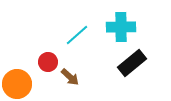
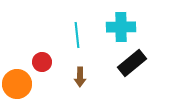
cyan line: rotated 55 degrees counterclockwise
red circle: moved 6 px left
brown arrow: moved 10 px right; rotated 48 degrees clockwise
